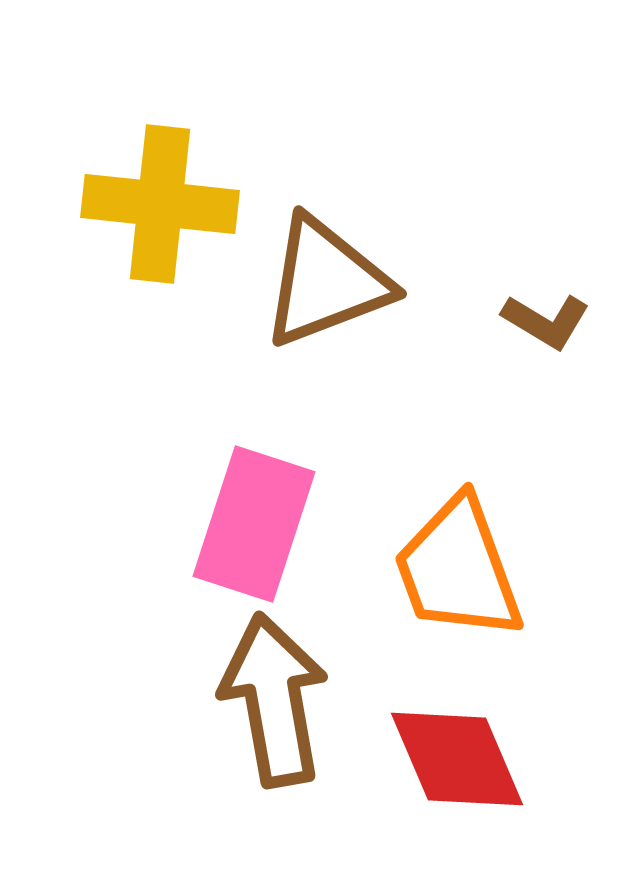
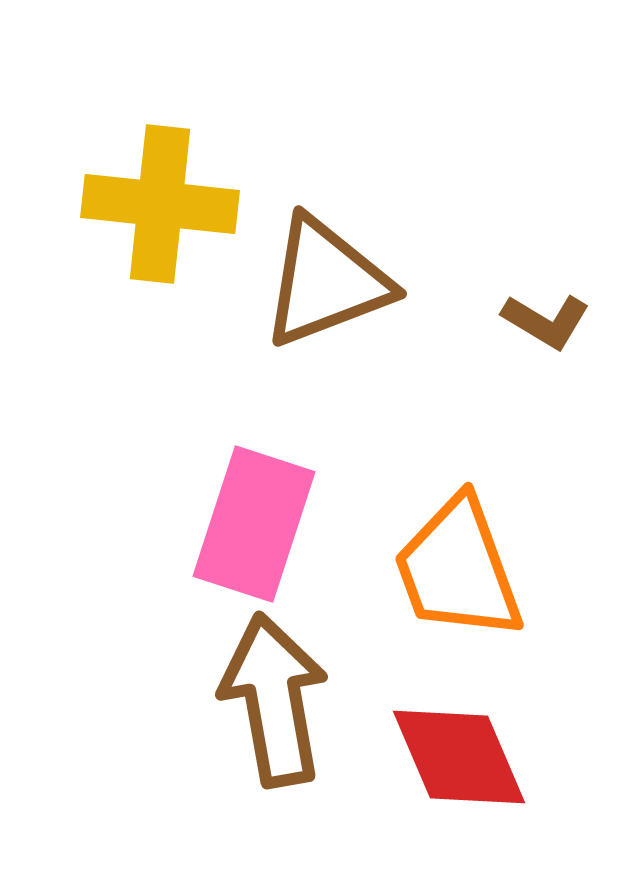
red diamond: moved 2 px right, 2 px up
